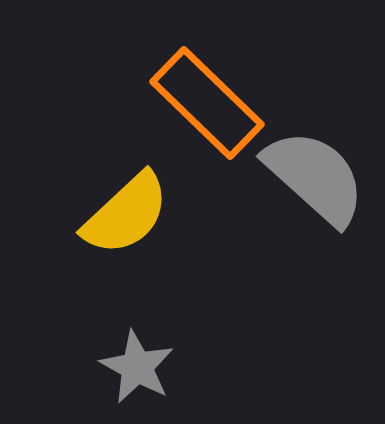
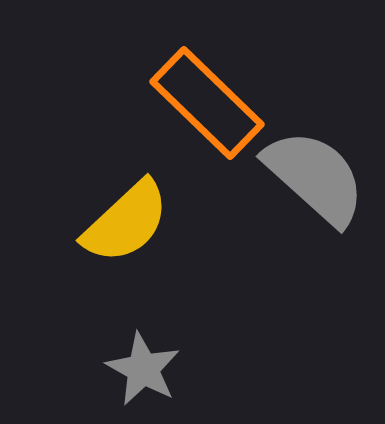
yellow semicircle: moved 8 px down
gray star: moved 6 px right, 2 px down
